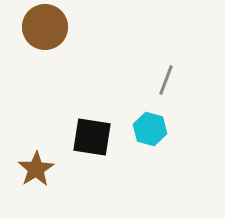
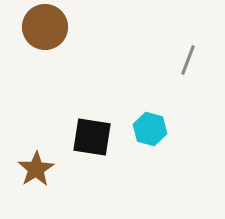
gray line: moved 22 px right, 20 px up
